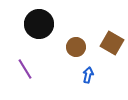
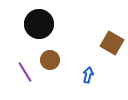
brown circle: moved 26 px left, 13 px down
purple line: moved 3 px down
